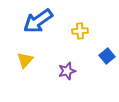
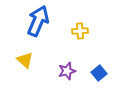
blue arrow: rotated 148 degrees clockwise
blue square: moved 8 px left, 17 px down
yellow triangle: rotated 30 degrees counterclockwise
